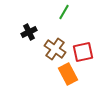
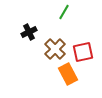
brown cross: rotated 10 degrees clockwise
